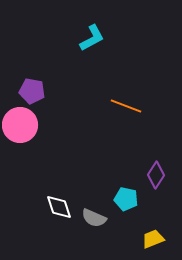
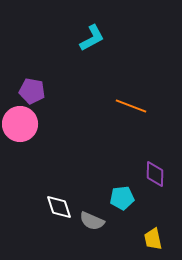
orange line: moved 5 px right
pink circle: moved 1 px up
purple diamond: moved 1 px left, 1 px up; rotated 32 degrees counterclockwise
cyan pentagon: moved 4 px left, 1 px up; rotated 20 degrees counterclockwise
gray semicircle: moved 2 px left, 3 px down
yellow trapezoid: rotated 80 degrees counterclockwise
